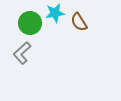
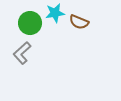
brown semicircle: rotated 36 degrees counterclockwise
